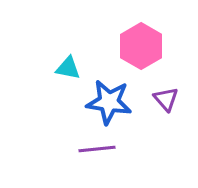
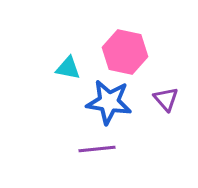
pink hexagon: moved 16 px left, 6 px down; rotated 18 degrees counterclockwise
